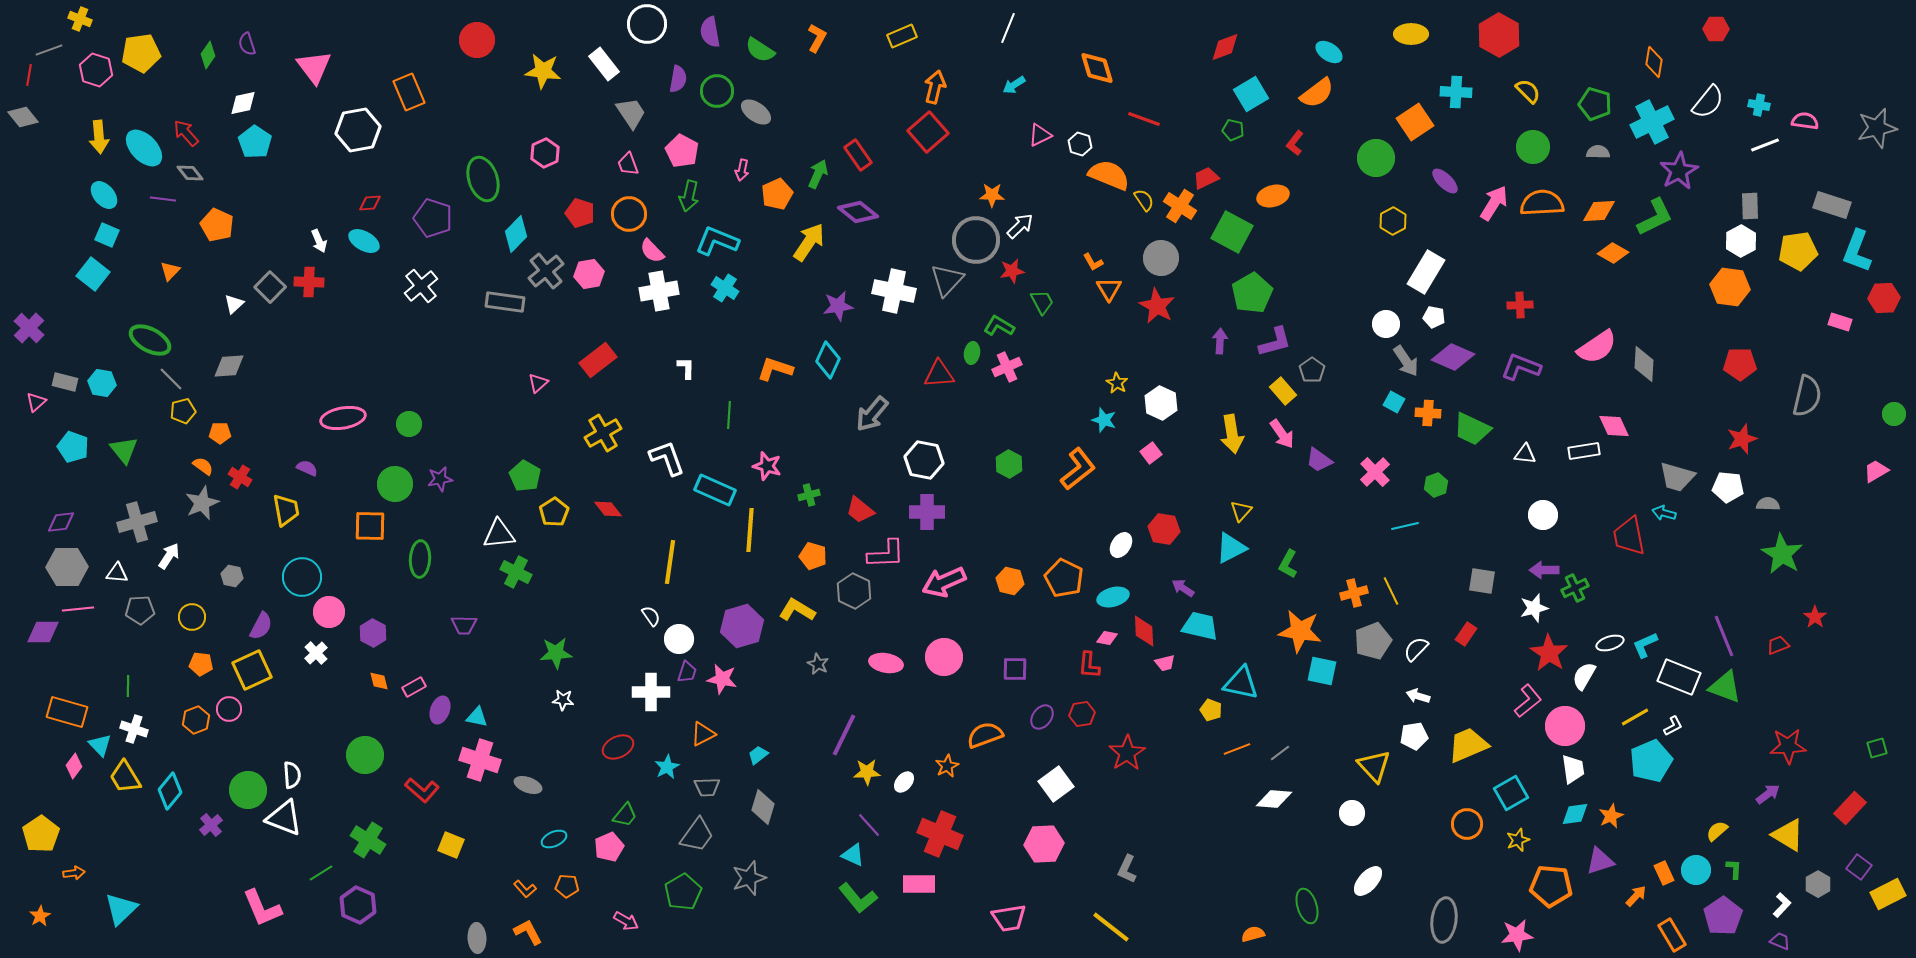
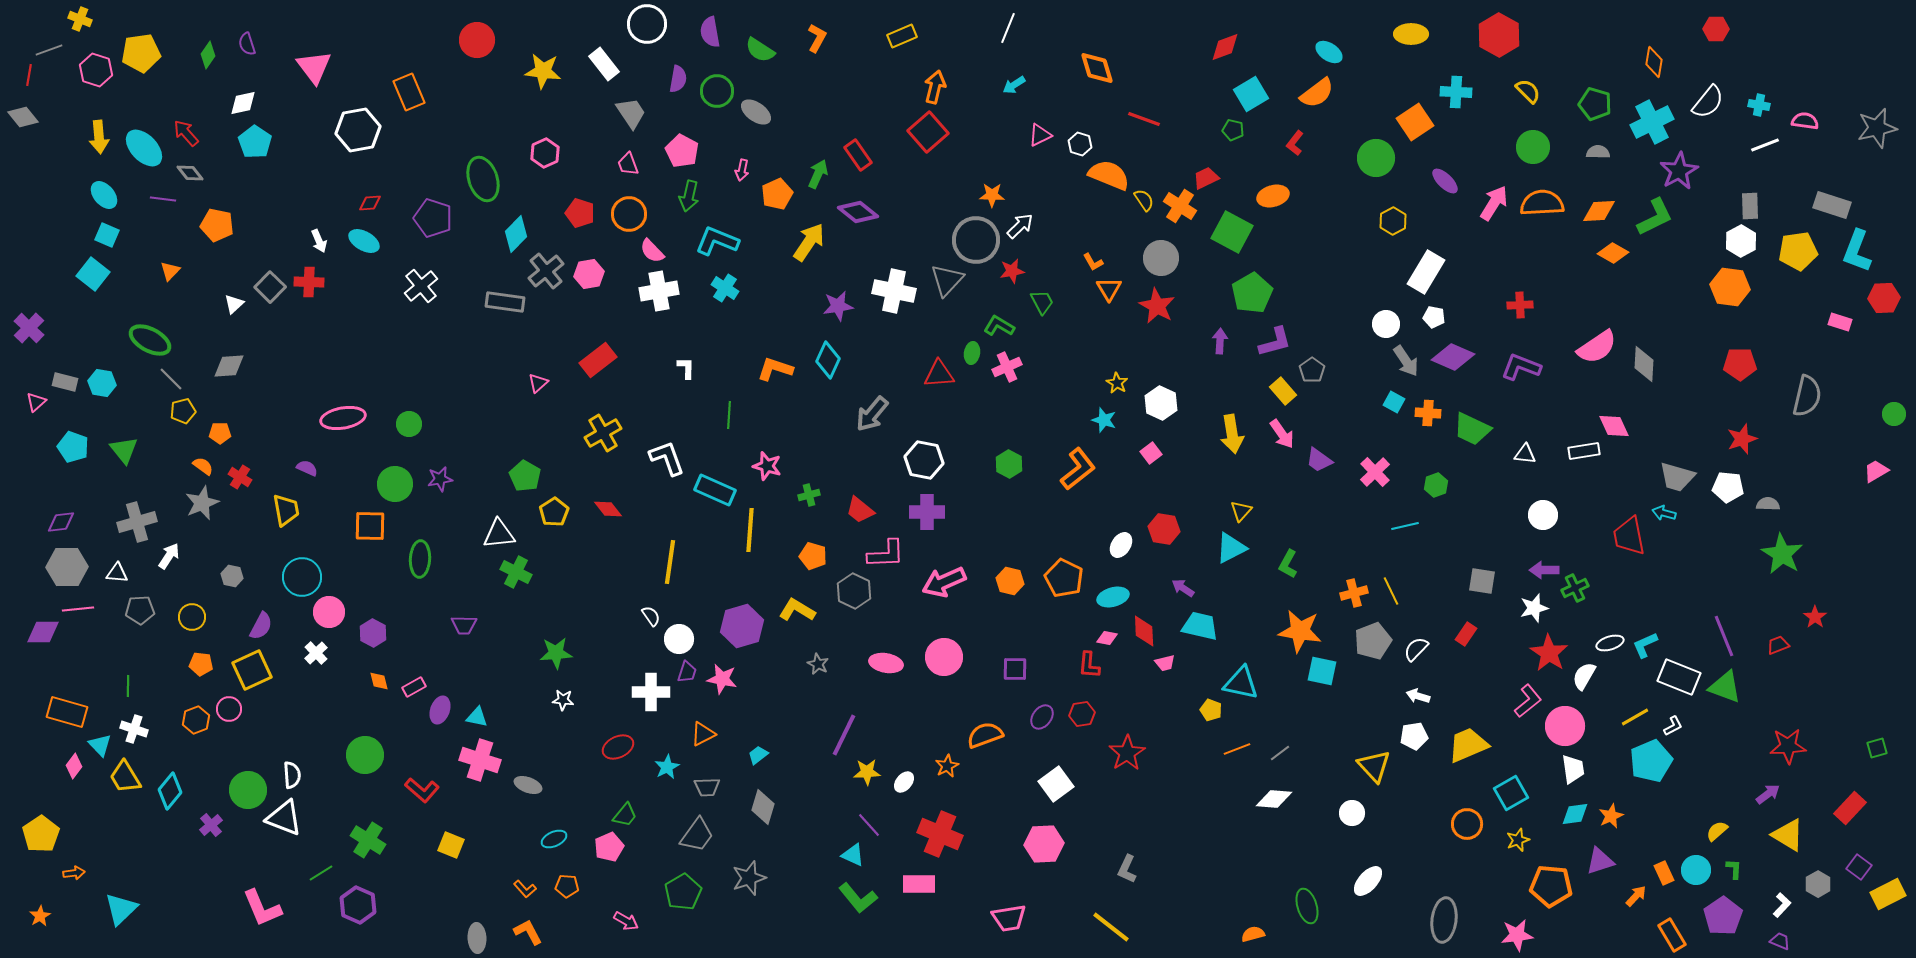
orange pentagon at (217, 225): rotated 12 degrees counterclockwise
